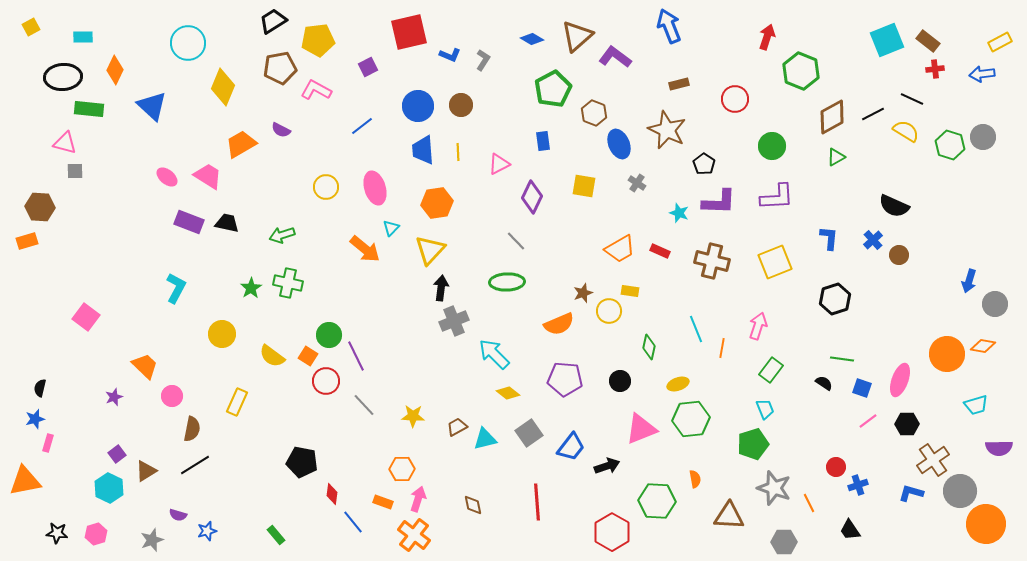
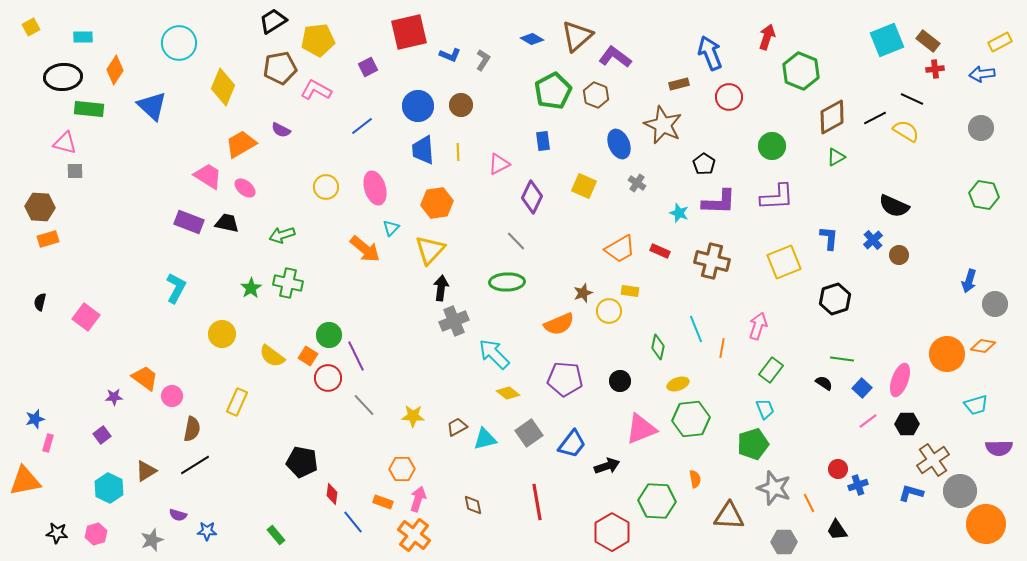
blue arrow at (669, 26): moved 41 px right, 27 px down
cyan circle at (188, 43): moved 9 px left
orange diamond at (115, 70): rotated 8 degrees clockwise
green pentagon at (553, 89): moved 2 px down
red circle at (735, 99): moved 6 px left, 2 px up
brown hexagon at (594, 113): moved 2 px right, 18 px up
black line at (873, 114): moved 2 px right, 4 px down
brown star at (667, 130): moved 4 px left, 5 px up
gray circle at (983, 137): moved 2 px left, 9 px up
green hexagon at (950, 145): moved 34 px right, 50 px down; rotated 8 degrees counterclockwise
pink ellipse at (167, 177): moved 78 px right, 11 px down
yellow square at (584, 186): rotated 15 degrees clockwise
orange rectangle at (27, 241): moved 21 px right, 2 px up
yellow square at (775, 262): moved 9 px right
green diamond at (649, 347): moved 9 px right
orange trapezoid at (145, 366): moved 12 px down; rotated 8 degrees counterclockwise
red circle at (326, 381): moved 2 px right, 3 px up
black semicircle at (40, 388): moved 86 px up
blue square at (862, 388): rotated 24 degrees clockwise
purple star at (114, 397): rotated 18 degrees clockwise
blue trapezoid at (571, 447): moved 1 px right, 3 px up
purple square at (117, 454): moved 15 px left, 19 px up
red circle at (836, 467): moved 2 px right, 2 px down
red line at (537, 502): rotated 6 degrees counterclockwise
black trapezoid at (850, 530): moved 13 px left
blue star at (207, 531): rotated 18 degrees clockwise
